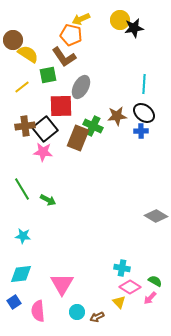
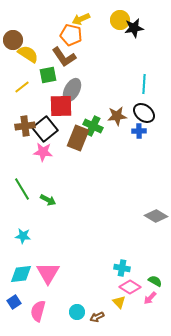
gray ellipse: moved 9 px left, 3 px down
blue cross: moved 2 px left
pink triangle: moved 14 px left, 11 px up
pink semicircle: rotated 20 degrees clockwise
